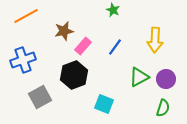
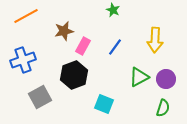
pink rectangle: rotated 12 degrees counterclockwise
